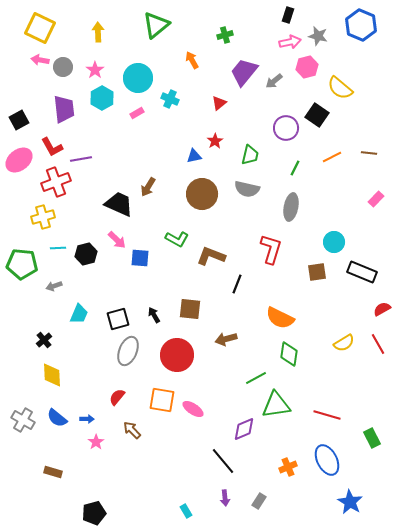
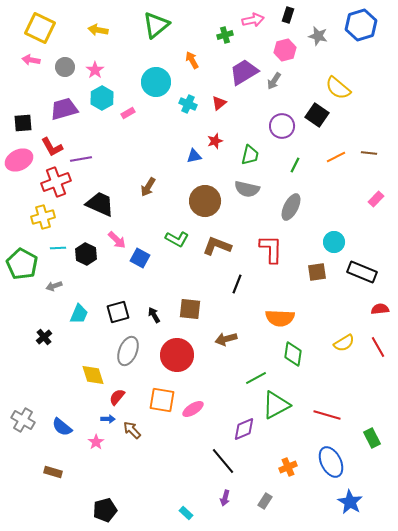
blue hexagon at (361, 25): rotated 20 degrees clockwise
yellow arrow at (98, 32): moved 2 px up; rotated 78 degrees counterclockwise
pink arrow at (290, 42): moved 37 px left, 22 px up
pink arrow at (40, 60): moved 9 px left
gray circle at (63, 67): moved 2 px right
pink hexagon at (307, 67): moved 22 px left, 17 px up
purple trapezoid at (244, 72): rotated 20 degrees clockwise
cyan circle at (138, 78): moved 18 px right, 4 px down
gray arrow at (274, 81): rotated 18 degrees counterclockwise
yellow semicircle at (340, 88): moved 2 px left
cyan cross at (170, 99): moved 18 px right, 5 px down
purple trapezoid at (64, 109): rotated 100 degrees counterclockwise
pink rectangle at (137, 113): moved 9 px left
black square at (19, 120): moved 4 px right, 3 px down; rotated 24 degrees clockwise
purple circle at (286, 128): moved 4 px left, 2 px up
red star at (215, 141): rotated 14 degrees clockwise
orange line at (332, 157): moved 4 px right
pink ellipse at (19, 160): rotated 12 degrees clockwise
green line at (295, 168): moved 3 px up
brown circle at (202, 194): moved 3 px right, 7 px down
black trapezoid at (119, 204): moved 19 px left
gray ellipse at (291, 207): rotated 16 degrees clockwise
red L-shape at (271, 249): rotated 16 degrees counterclockwise
black hexagon at (86, 254): rotated 20 degrees counterclockwise
brown L-shape at (211, 256): moved 6 px right, 10 px up
blue square at (140, 258): rotated 24 degrees clockwise
green pentagon at (22, 264): rotated 24 degrees clockwise
red semicircle at (382, 309): moved 2 px left; rotated 24 degrees clockwise
orange semicircle at (280, 318): rotated 24 degrees counterclockwise
black square at (118, 319): moved 7 px up
black cross at (44, 340): moved 3 px up
red line at (378, 344): moved 3 px down
green diamond at (289, 354): moved 4 px right
yellow diamond at (52, 375): moved 41 px right; rotated 15 degrees counterclockwise
green triangle at (276, 405): rotated 20 degrees counterclockwise
pink ellipse at (193, 409): rotated 65 degrees counterclockwise
blue semicircle at (57, 418): moved 5 px right, 9 px down
blue arrow at (87, 419): moved 21 px right
blue ellipse at (327, 460): moved 4 px right, 2 px down
purple arrow at (225, 498): rotated 21 degrees clockwise
gray rectangle at (259, 501): moved 6 px right
cyan rectangle at (186, 511): moved 2 px down; rotated 16 degrees counterclockwise
black pentagon at (94, 513): moved 11 px right, 3 px up
